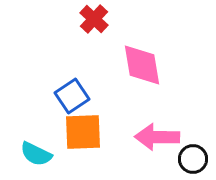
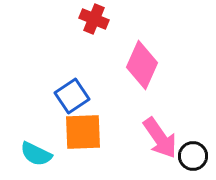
red cross: rotated 20 degrees counterclockwise
pink diamond: rotated 33 degrees clockwise
pink arrow: moved 3 px right, 1 px down; rotated 126 degrees counterclockwise
black circle: moved 3 px up
